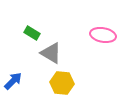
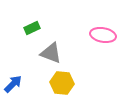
green rectangle: moved 5 px up; rotated 56 degrees counterclockwise
gray triangle: rotated 10 degrees counterclockwise
blue arrow: moved 3 px down
